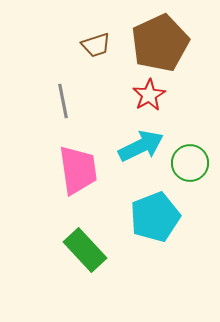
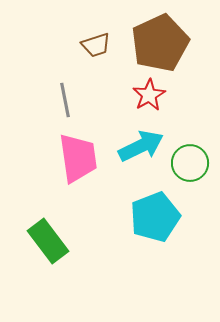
gray line: moved 2 px right, 1 px up
pink trapezoid: moved 12 px up
green rectangle: moved 37 px left, 9 px up; rotated 6 degrees clockwise
